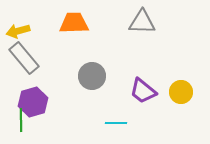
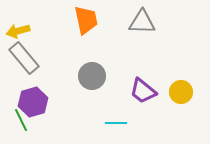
orange trapezoid: moved 12 px right, 3 px up; rotated 80 degrees clockwise
green line: rotated 25 degrees counterclockwise
